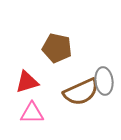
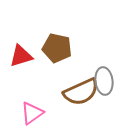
red triangle: moved 6 px left, 26 px up
pink triangle: rotated 35 degrees counterclockwise
